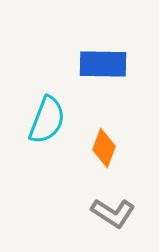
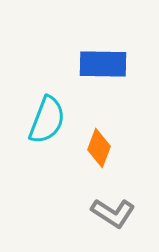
orange diamond: moved 5 px left
